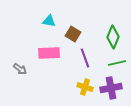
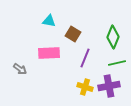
purple line: rotated 42 degrees clockwise
purple cross: moved 2 px left, 2 px up
